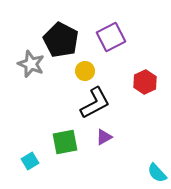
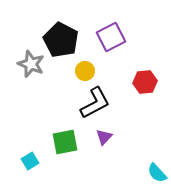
red hexagon: rotated 20 degrees clockwise
purple triangle: rotated 18 degrees counterclockwise
